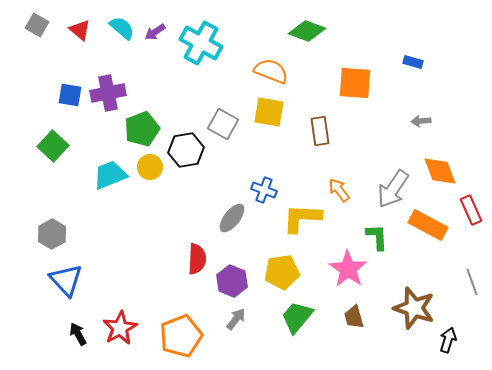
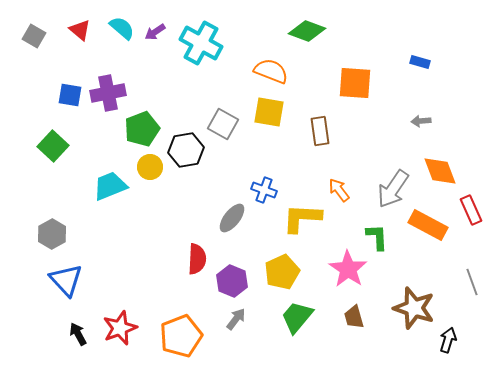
gray square at (37, 25): moved 3 px left, 11 px down
blue rectangle at (413, 62): moved 7 px right
cyan trapezoid at (110, 175): moved 11 px down
yellow pentagon at (282, 272): rotated 16 degrees counterclockwise
red star at (120, 328): rotated 8 degrees clockwise
